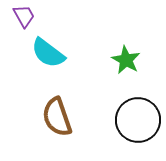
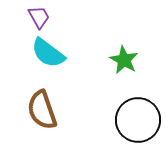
purple trapezoid: moved 15 px right, 1 px down
green star: moved 2 px left
brown semicircle: moved 15 px left, 7 px up
